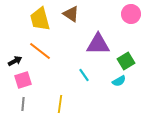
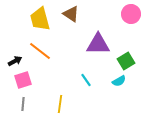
cyan line: moved 2 px right, 5 px down
